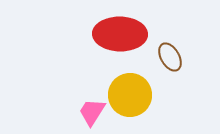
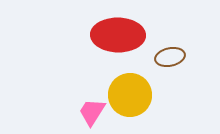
red ellipse: moved 2 px left, 1 px down
brown ellipse: rotated 72 degrees counterclockwise
